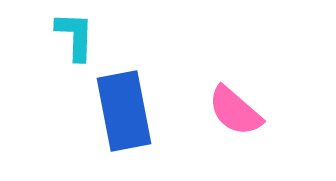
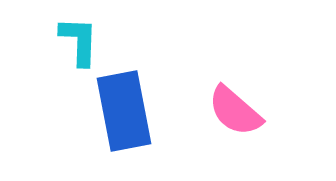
cyan L-shape: moved 4 px right, 5 px down
